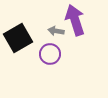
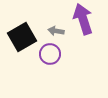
purple arrow: moved 8 px right, 1 px up
black square: moved 4 px right, 1 px up
